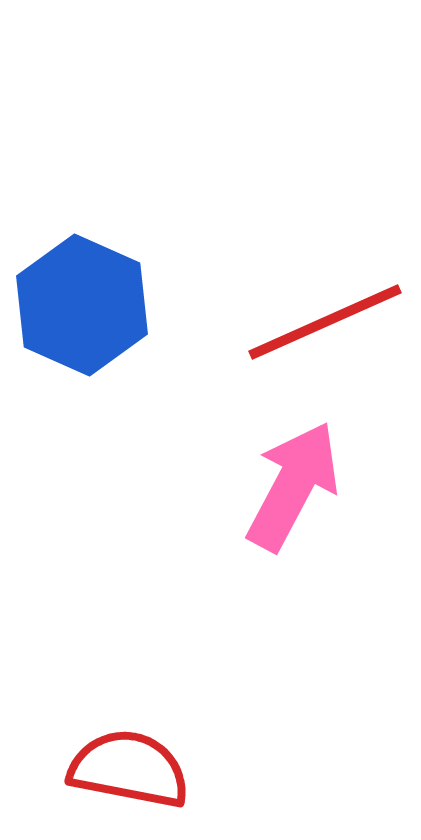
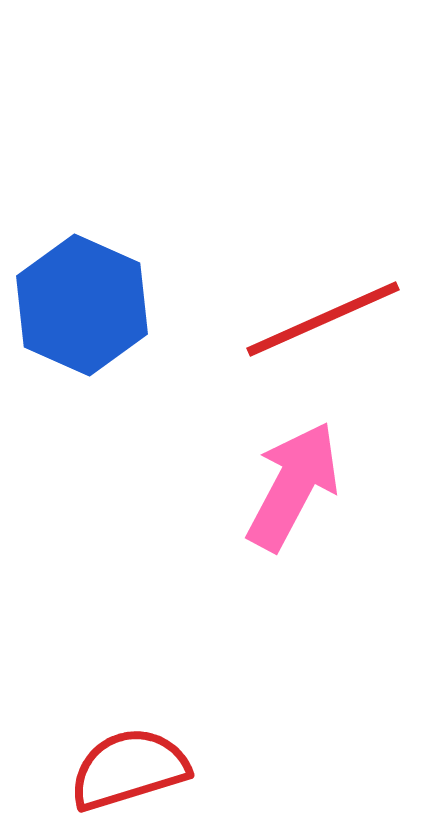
red line: moved 2 px left, 3 px up
red semicircle: rotated 28 degrees counterclockwise
